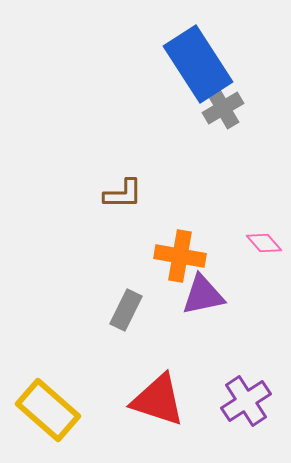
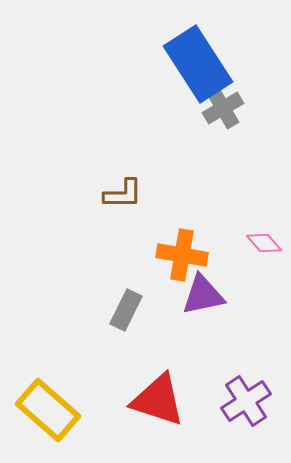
orange cross: moved 2 px right, 1 px up
